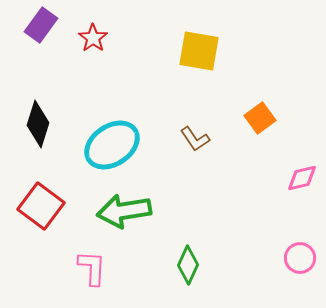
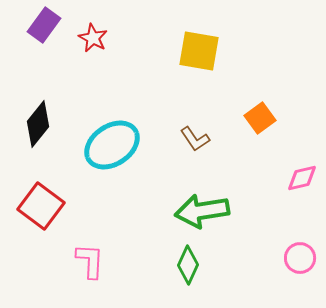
purple rectangle: moved 3 px right
red star: rotated 8 degrees counterclockwise
black diamond: rotated 21 degrees clockwise
green arrow: moved 78 px right
pink L-shape: moved 2 px left, 7 px up
